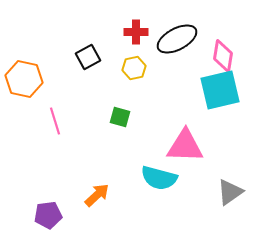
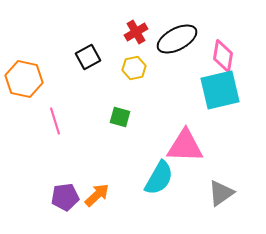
red cross: rotated 30 degrees counterclockwise
cyan semicircle: rotated 75 degrees counterclockwise
gray triangle: moved 9 px left, 1 px down
purple pentagon: moved 17 px right, 18 px up
